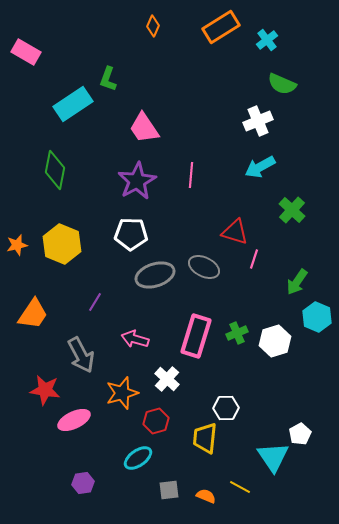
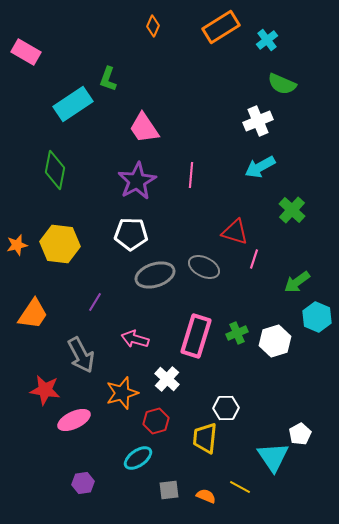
yellow hexagon at (62, 244): moved 2 px left; rotated 15 degrees counterclockwise
green arrow at (297, 282): rotated 20 degrees clockwise
